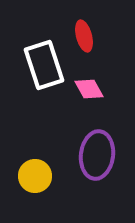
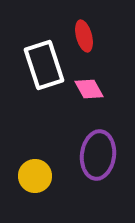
purple ellipse: moved 1 px right
